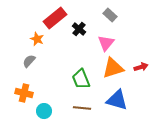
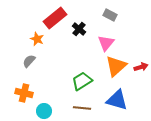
gray rectangle: rotated 16 degrees counterclockwise
orange triangle: moved 3 px right, 2 px up; rotated 25 degrees counterclockwise
green trapezoid: moved 1 px right, 2 px down; rotated 80 degrees clockwise
